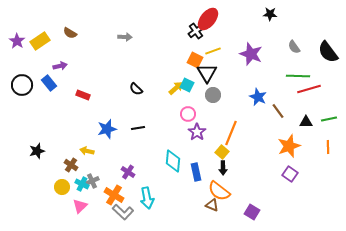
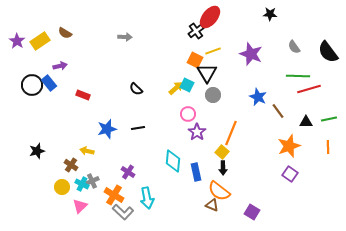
red ellipse at (208, 19): moved 2 px right, 2 px up
brown semicircle at (70, 33): moved 5 px left
black circle at (22, 85): moved 10 px right
